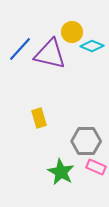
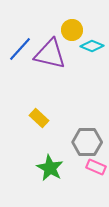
yellow circle: moved 2 px up
yellow rectangle: rotated 30 degrees counterclockwise
gray hexagon: moved 1 px right, 1 px down
green star: moved 11 px left, 4 px up
